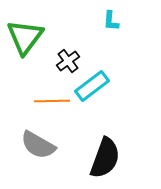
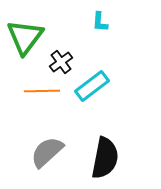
cyan L-shape: moved 11 px left, 1 px down
black cross: moved 7 px left, 1 px down
orange line: moved 10 px left, 10 px up
gray semicircle: moved 9 px right, 7 px down; rotated 108 degrees clockwise
black semicircle: rotated 9 degrees counterclockwise
